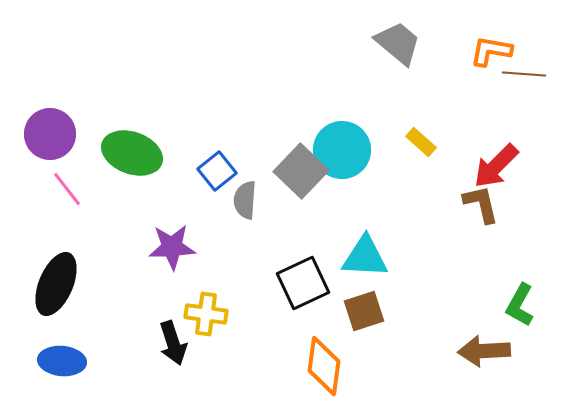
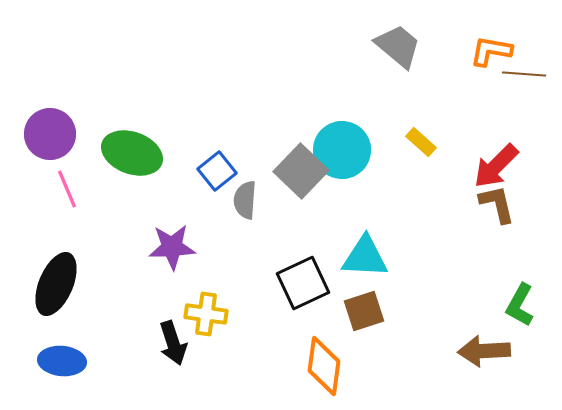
gray trapezoid: moved 3 px down
pink line: rotated 15 degrees clockwise
brown L-shape: moved 16 px right
